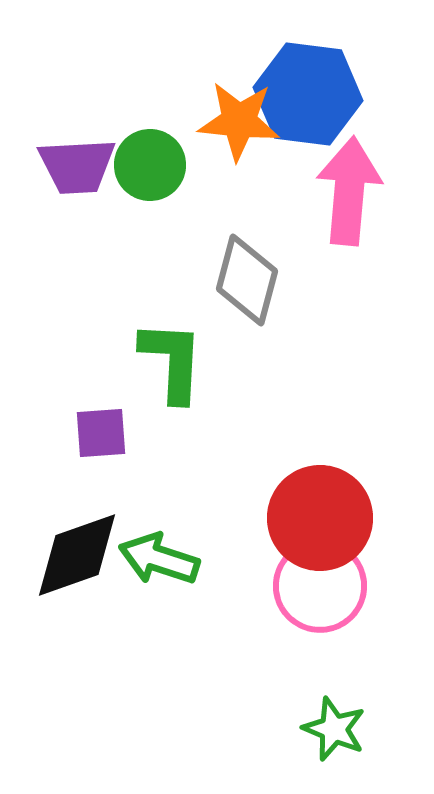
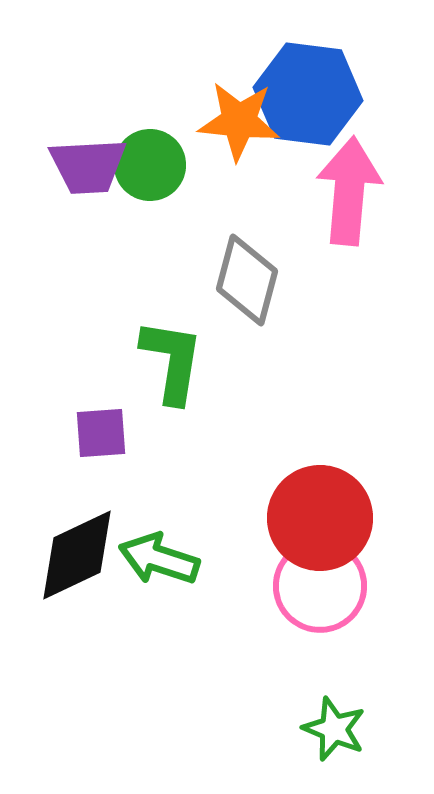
purple trapezoid: moved 11 px right
green L-shape: rotated 6 degrees clockwise
black diamond: rotated 6 degrees counterclockwise
